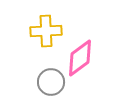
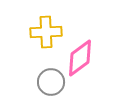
yellow cross: moved 1 px down
